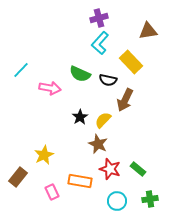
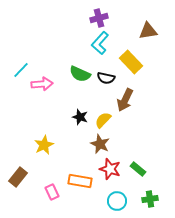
black semicircle: moved 2 px left, 2 px up
pink arrow: moved 8 px left, 4 px up; rotated 15 degrees counterclockwise
black star: rotated 21 degrees counterclockwise
brown star: moved 2 px right
yellow star: moved 10 px up
